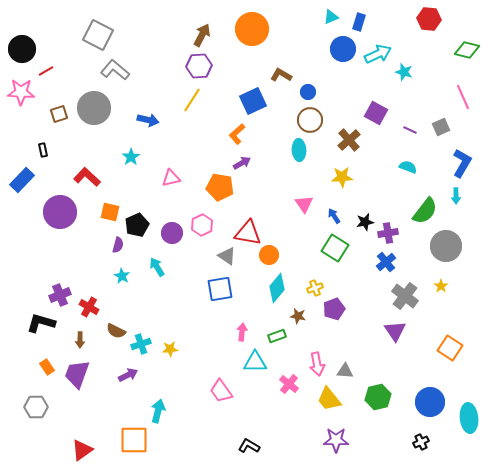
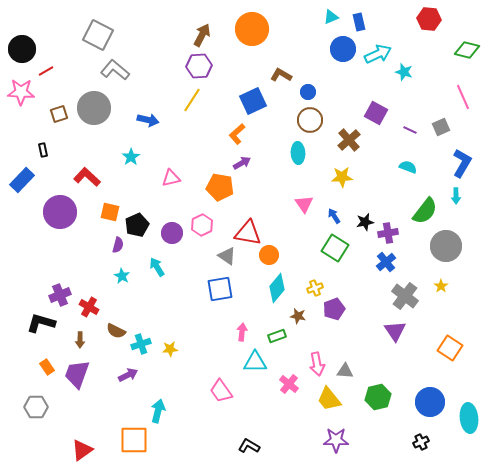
blue rectangle at (359, 22): rotated 30 degrees counterclockwise
cyan ellipse at (299, 150): moved 1 px left, 3 px down
